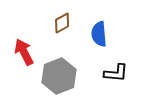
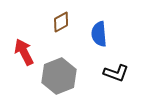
brown diamond: moved 1 px left, 1 px up
black L-shape: rotated 15 degrees clockwise
